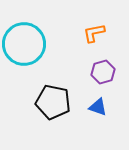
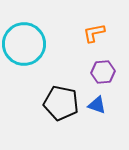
purple hexagon: rotated 10 degrees clockwise
black pentagon: moved 8 px right, 1 px down
blue triangle: moved 1 px left, 2 px up
